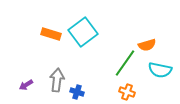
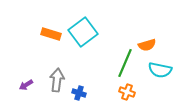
green line: rotated 12 degrees counterclockwise
blue cross: moved 2 px right, 1 px down
